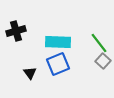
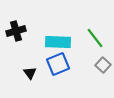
green line: moved 4 px left, 5 px up
gray square: moved 4 px down
